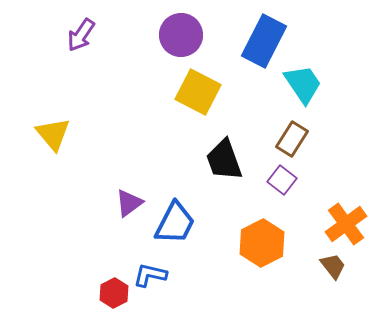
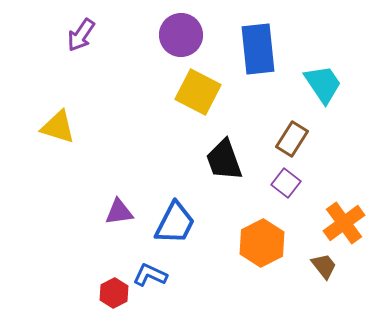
blue rectangle: moved 6 px left, 8 px down; rotated 33 degrees counterclockwise
cyan trapezoid: moved 20 px right
yellow triangle: moved 5 px right, 7 px up; rotated 33 degrees counterclockwise
purple square: moved 4 px right, 3 px down
purple triangle: moved 10 px left, 9 px down; rotated 28 degrees clockwise
orange cross: moved 2 px left, 1 px up
brown trapezoid: moved 9 px left
blue L-shape: rotated 12 degrees clockwise
